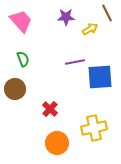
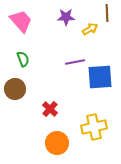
brown line: rotated 24 degrees clockwise
yellow cross: moved 1 px up
